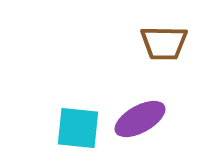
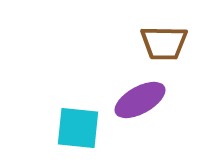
purple ellipse: moved 19 px up
